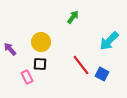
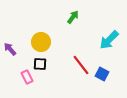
cyan arrow: moved 1 px up
